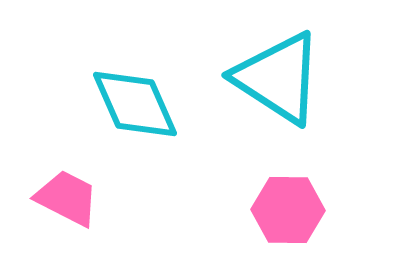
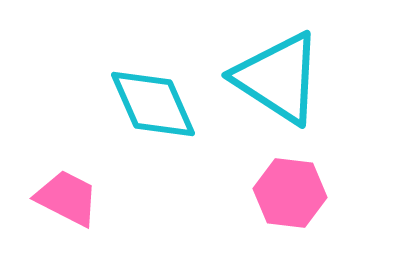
cyan diamond: moved 18 px right
pink hexagon: moved 2 px right, 17 px up; rotated 6 degrees clockwise
